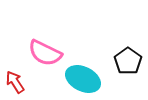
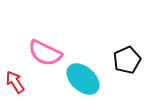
black pentagon: moved 1 px left, 1 px up; rotated 12 degrees clockwise
cyan ellipse: rotated 16 degrees clockwise
